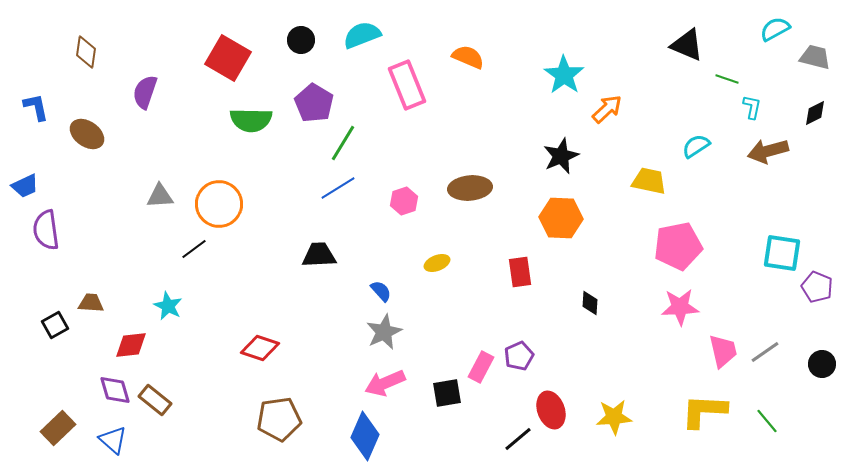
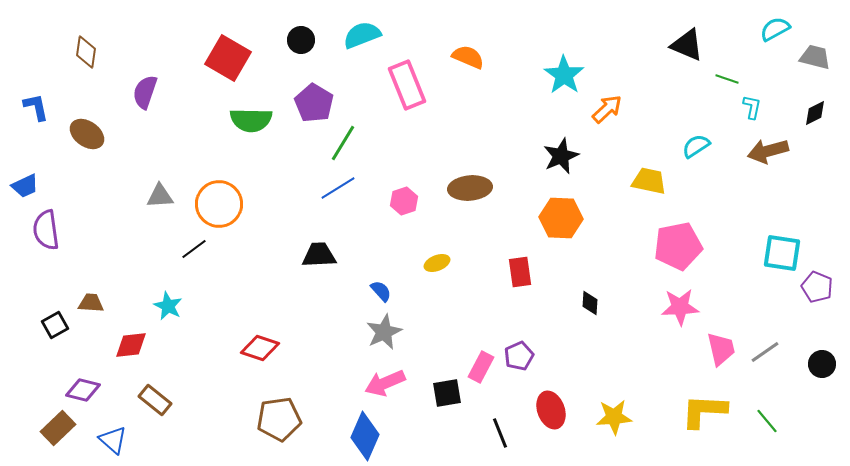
pink trapezoid at (723, 351): moved 2 px left, 2 px up
purple diamond at (115, 390): moved 32 px left; rotated 60 degrees counterclockwise
black line at (518, 439): moved 18 px left, 6 px up; rotated 72 degrees counterclockwise
